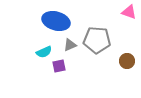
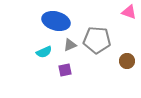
purple square: moved 6 px right, 4 px down
